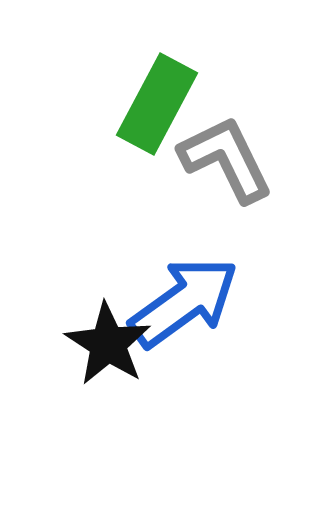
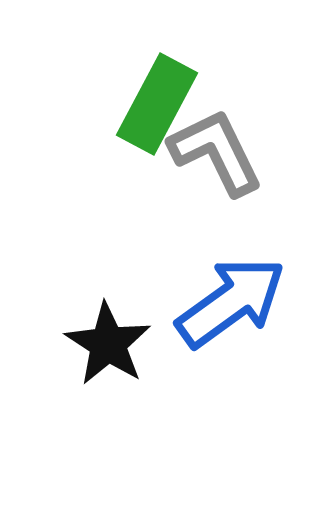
gray L-shape: moved 10 px left, 7 px up
blue arrow: moved 47 px right
